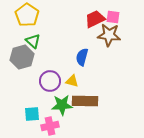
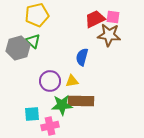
yellow pentagon: moved 10 px right; rotated 25 degrees clockwise
gray hexagon: moved 4 px left, 9 px up
yellow triangle: rotated 24 degrees counterclockwise
brown rectangle: moved 4 px left
